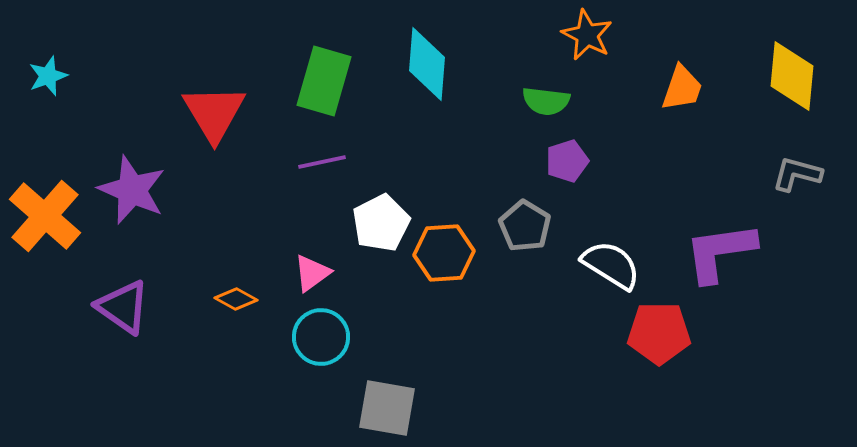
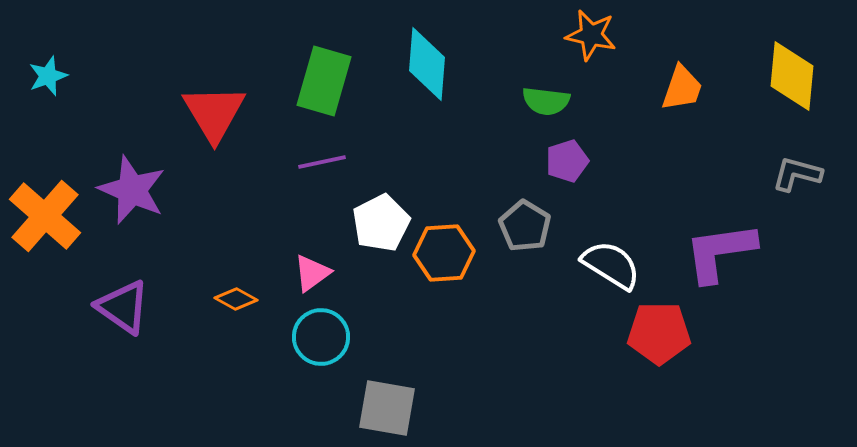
orange star: moved 4 px right; rotated 15 degrees counterclockwise
